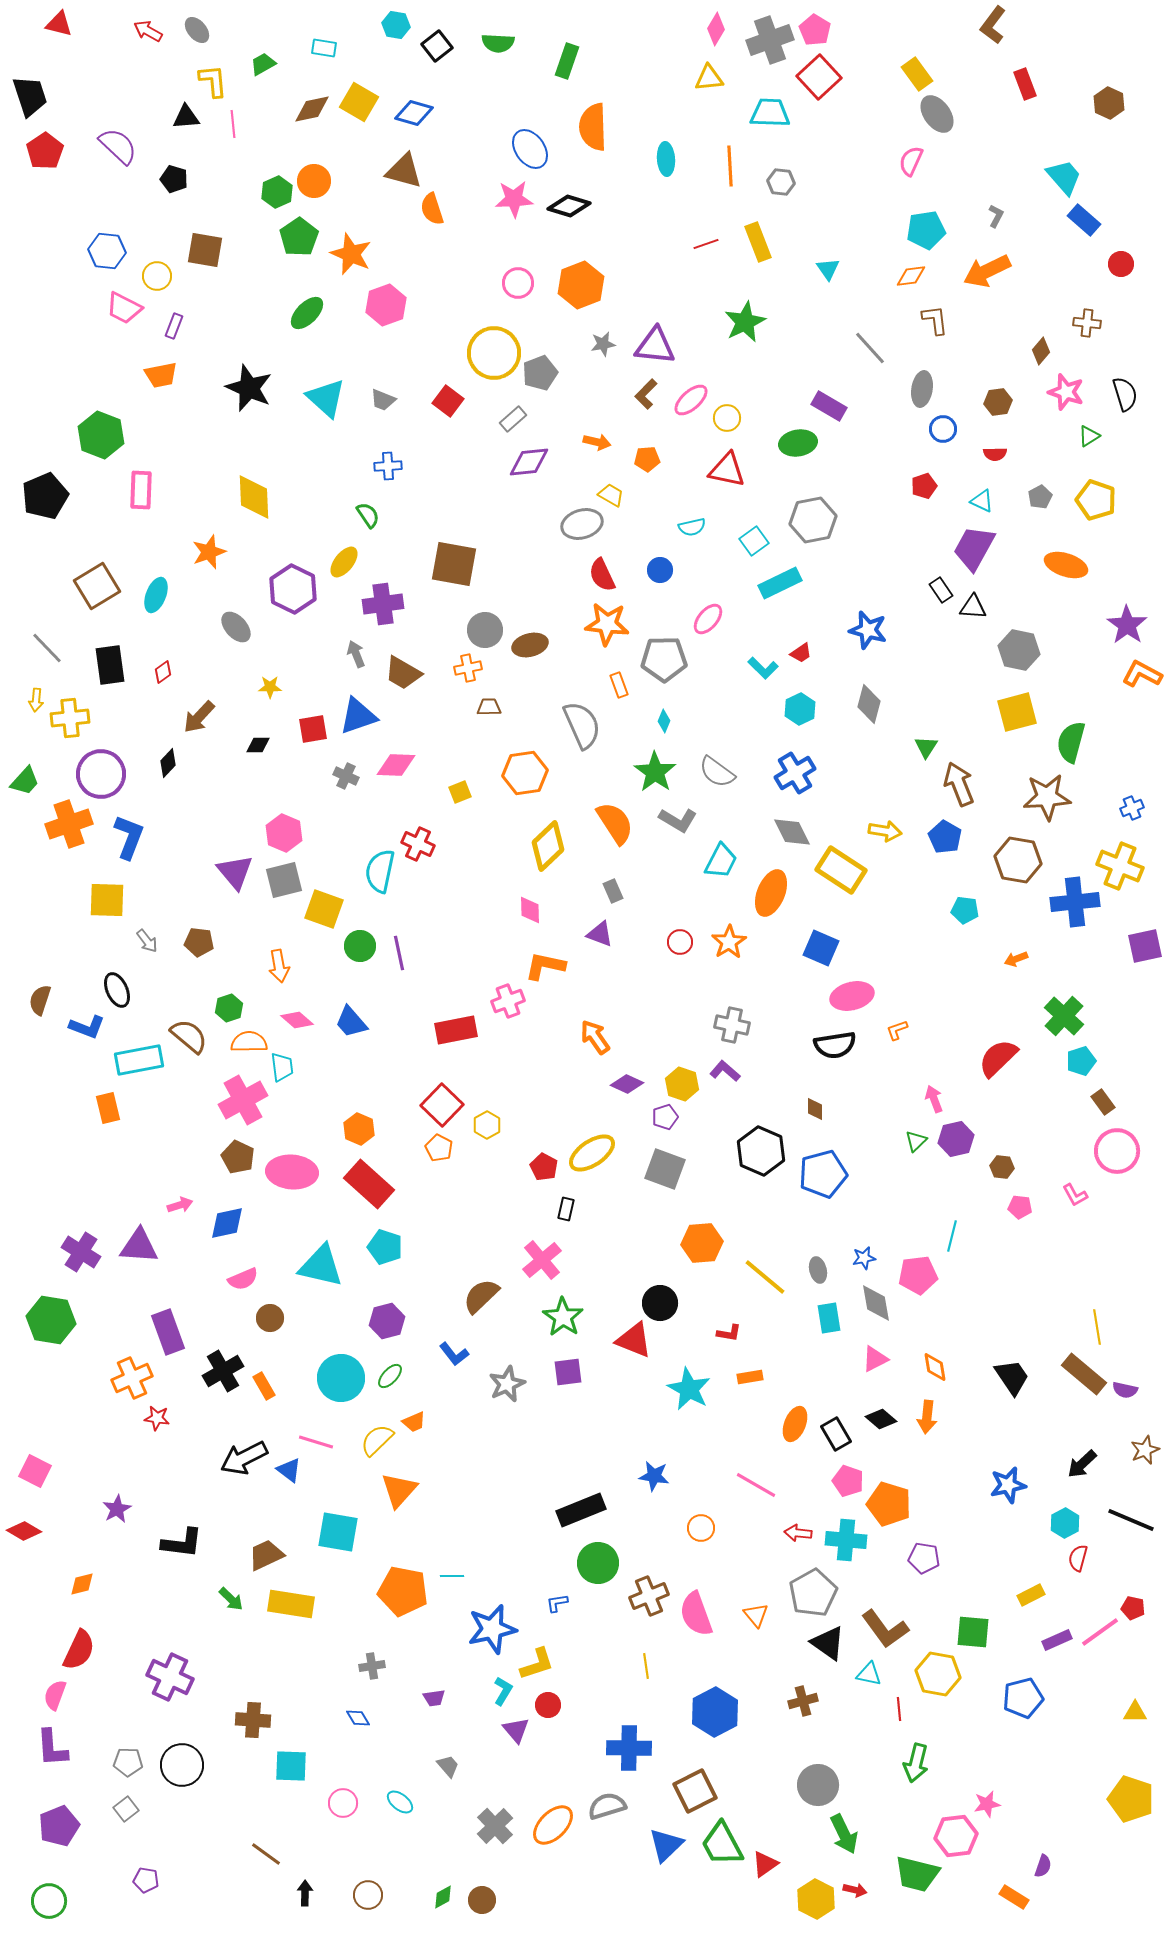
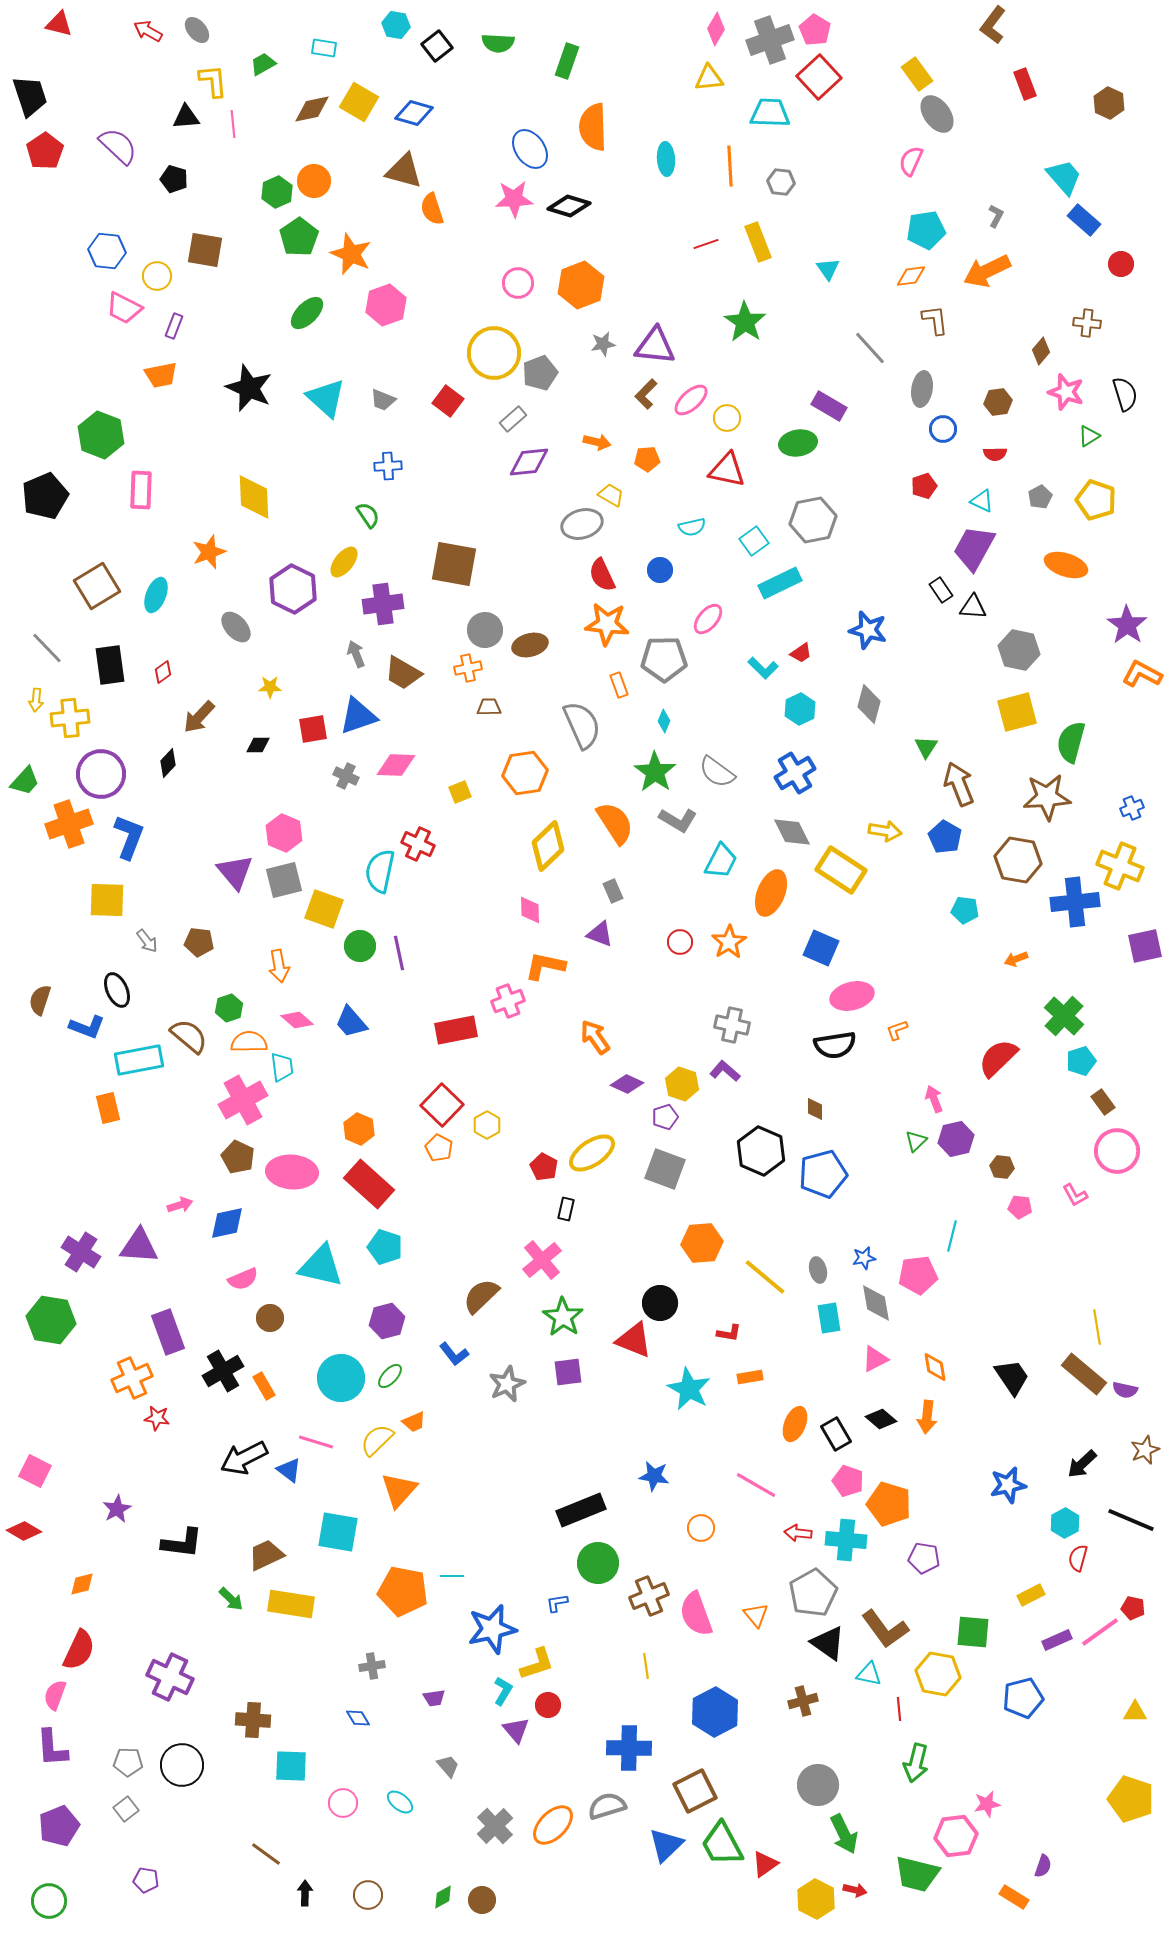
green star at (745, 322): rotated 12 degrees counterclockwise
